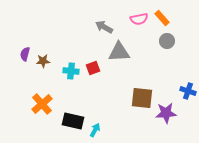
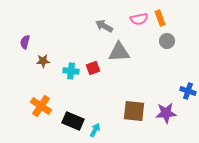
orange rectangle: moved 2 px left; rotated 21 degrees clockwise
gray arrow: moved 1 px up
purple semicircle: moved 12 px up
brown square: moved 8 px left, 13 px down
orange cross: moved 1 px left, 2 px down; rotated 15 degrees counterclockwise
black rectangle: rotated 10 degrees clockwise
